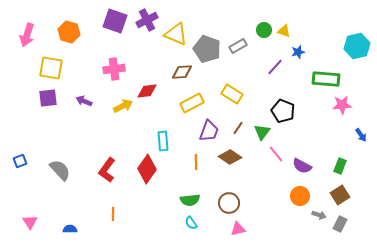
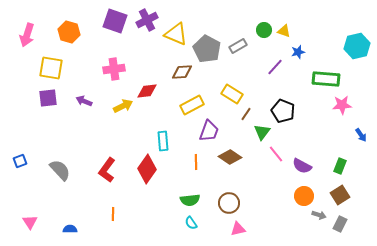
gray pentagon at (207, 49): rotated 8 degrees clockwise
yellow rectangle at (192, 103): moved 2 px down
brown line at (238, 128): moved 8 px right, 14 px up
orange circle at (300, 196): moved 4 px right
